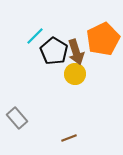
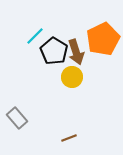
yellow circle: moved 3 px left, 3 px down
